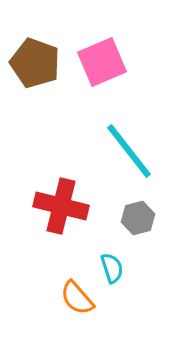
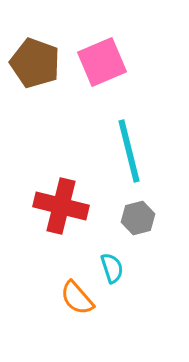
cyan line: rotated 24 degrees clockwise
